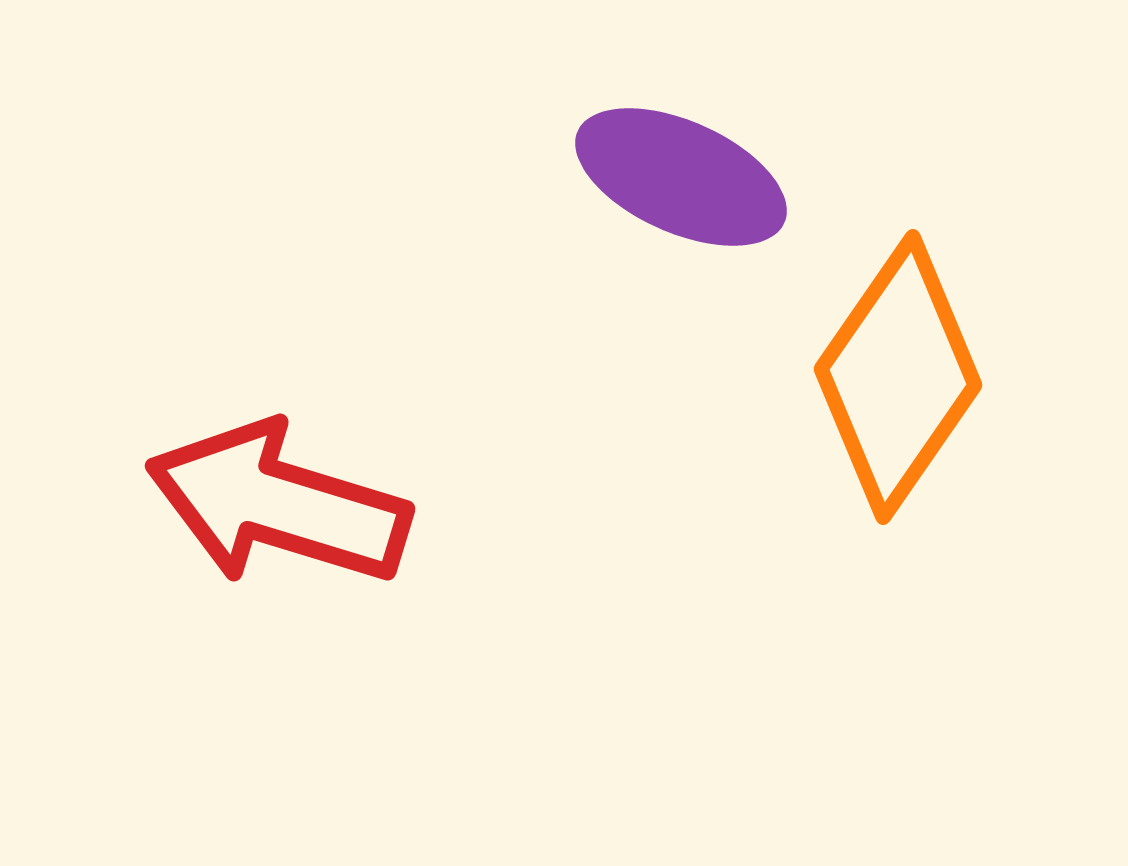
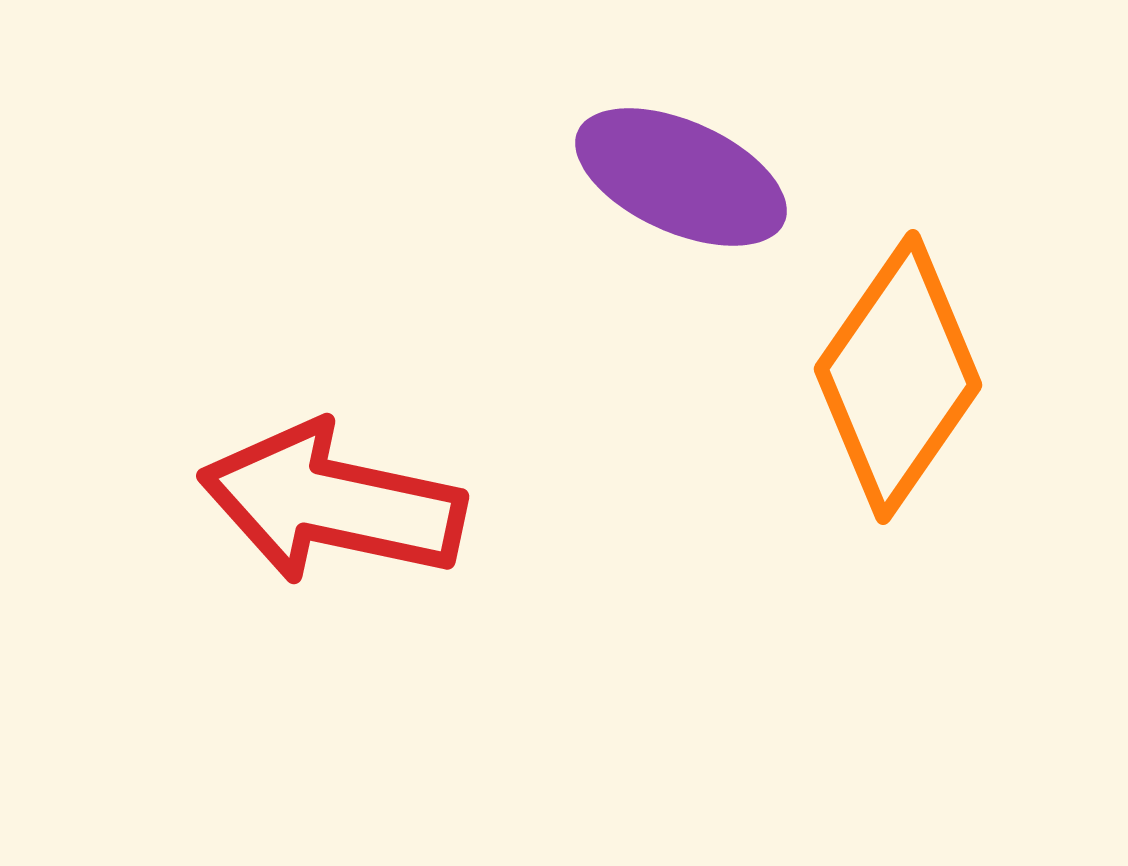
red arrow: moved 54 px right, 1 px up; rotated 5 degrees counterclockwise
